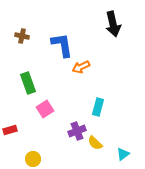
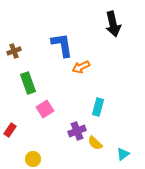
brown cross: moved 8 px left, 15 px down; rotated 32 degrees counterclockwise
red rectangle: rotated 40 degrees counterclockwise
